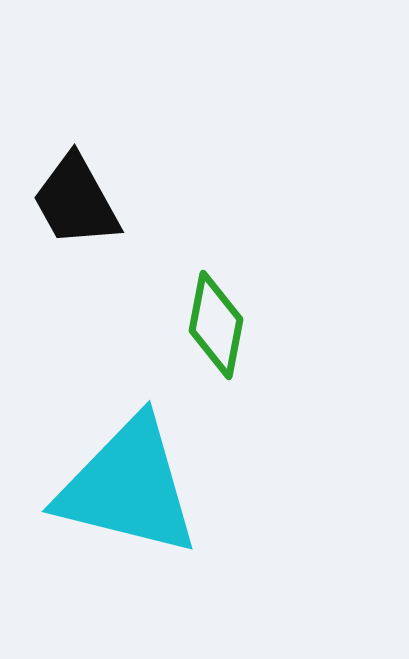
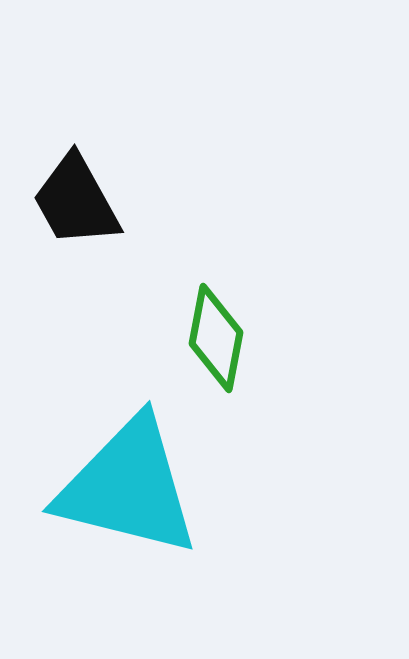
green diamond: moved 13 px down
